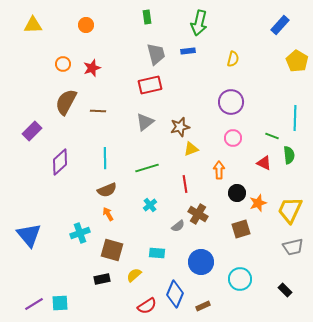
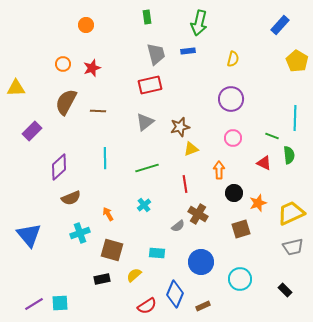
yellow triangle at (33, 25): moved 17 px left, 63 px down
purple circle at (231, 102): moved 3 px up
purple diamond at (60, 162): moved 1 px left, 5 px down
brown semicircle at (107, 190): moved 36 px left, 8 px down
black circle at (237, 193): moved 3 px left
cyan cross at (150, 205): moved 6 px left
yellow trapezoid at (290, 210): moved 1 px right, 3 px down; rotated 40 degrees clockwise
